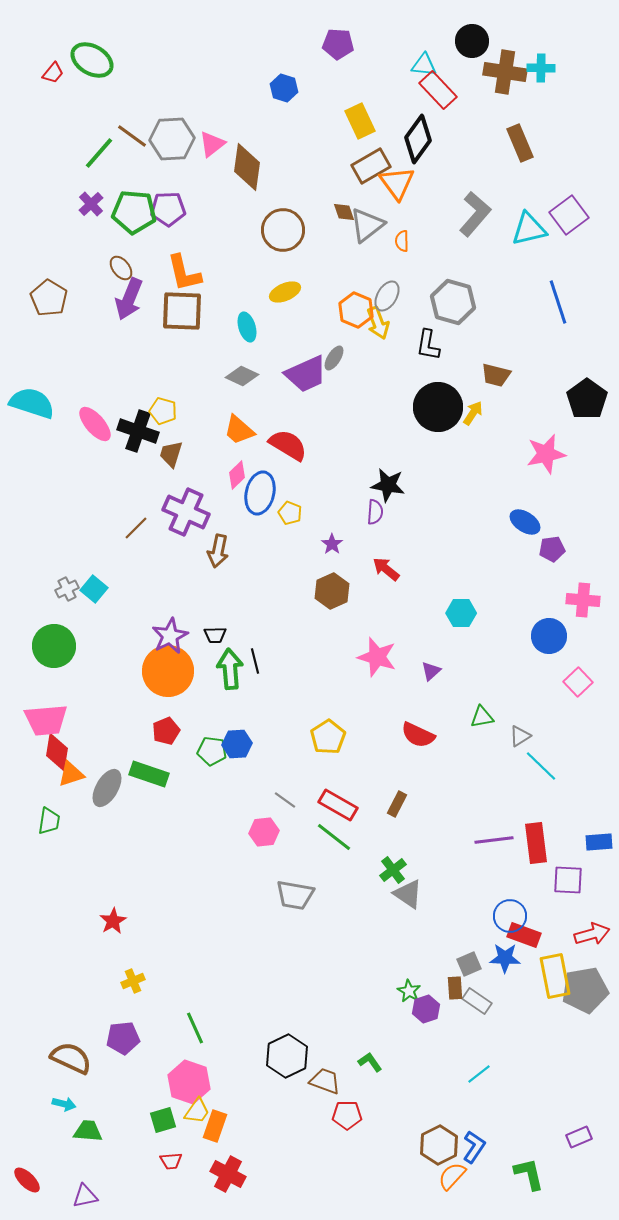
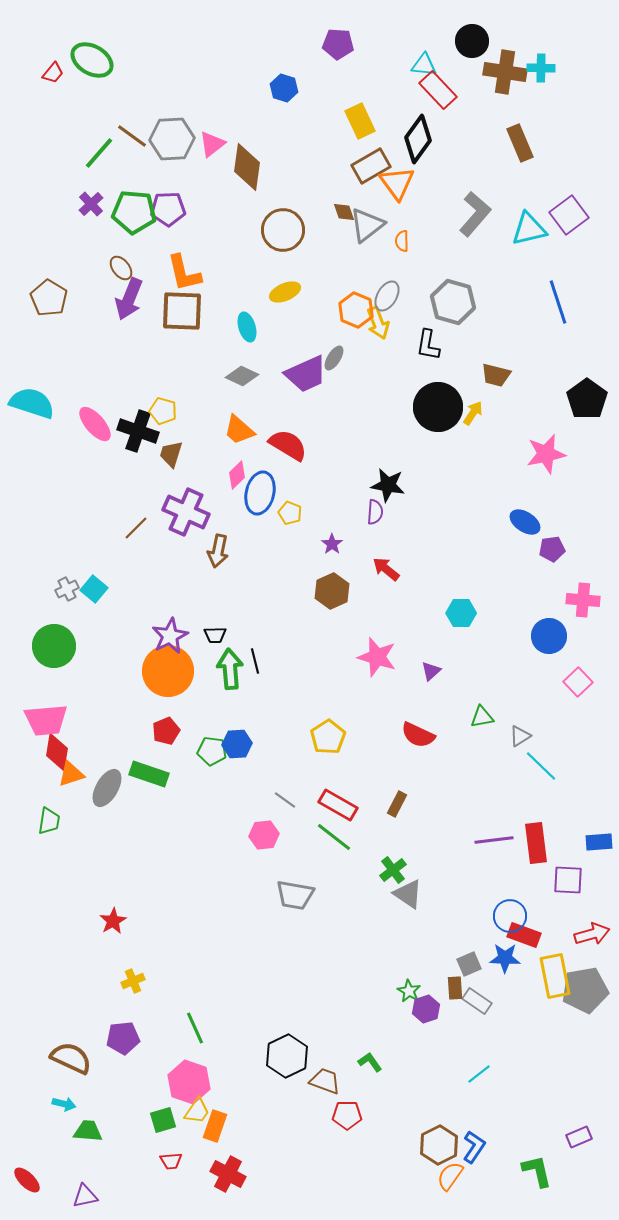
pink hexagon at (264, 832): moved 3 px down
green L-shape at (529, 1174): moved 8 px right, 3 px up
orange semicircle at (452, 1176): moved 2 px left; rotated 8 degrees counterclockwise
